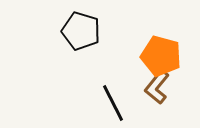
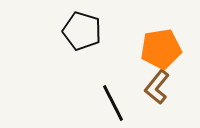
black pentagon: moved 1 px right
orange pentagon: moved 7 px up; rotated 24 degrees counterclockwise
